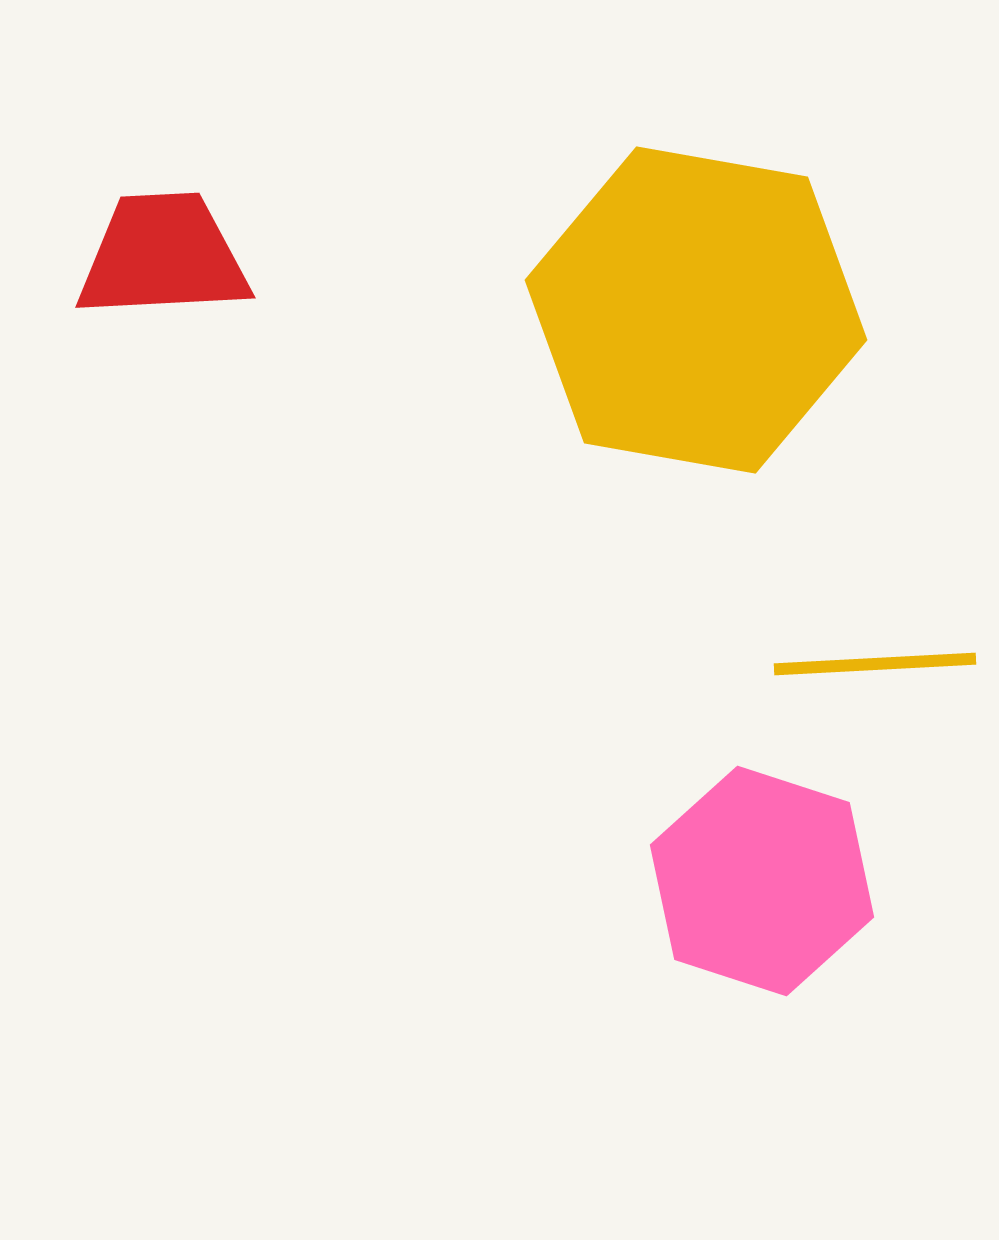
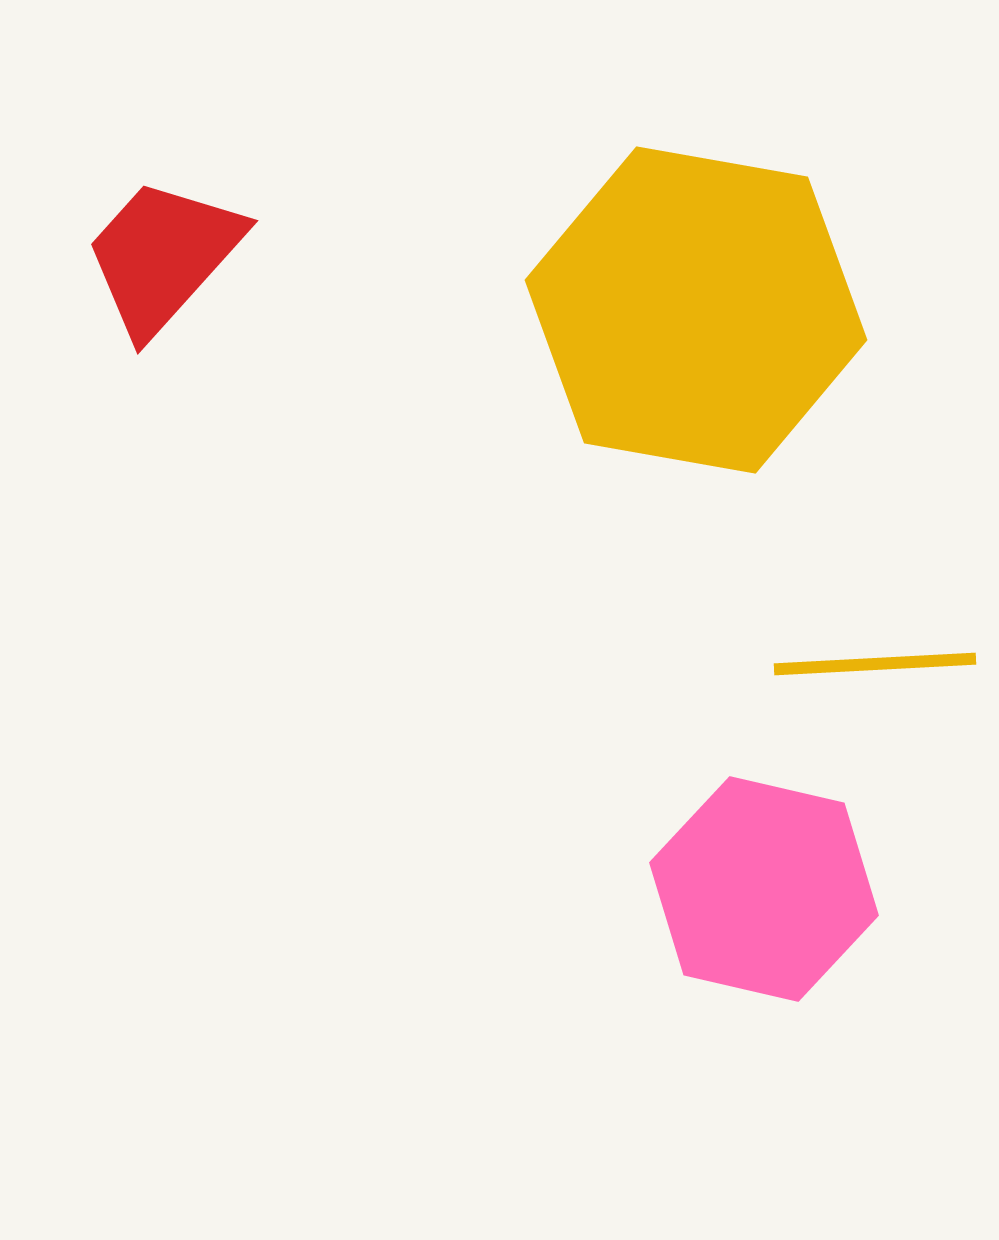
red trapezoid: rotated 45 degrees counterclockwise
pink hexagon: moved 2 px right, 8 px down; rotated 5 degrees counterclockwise
